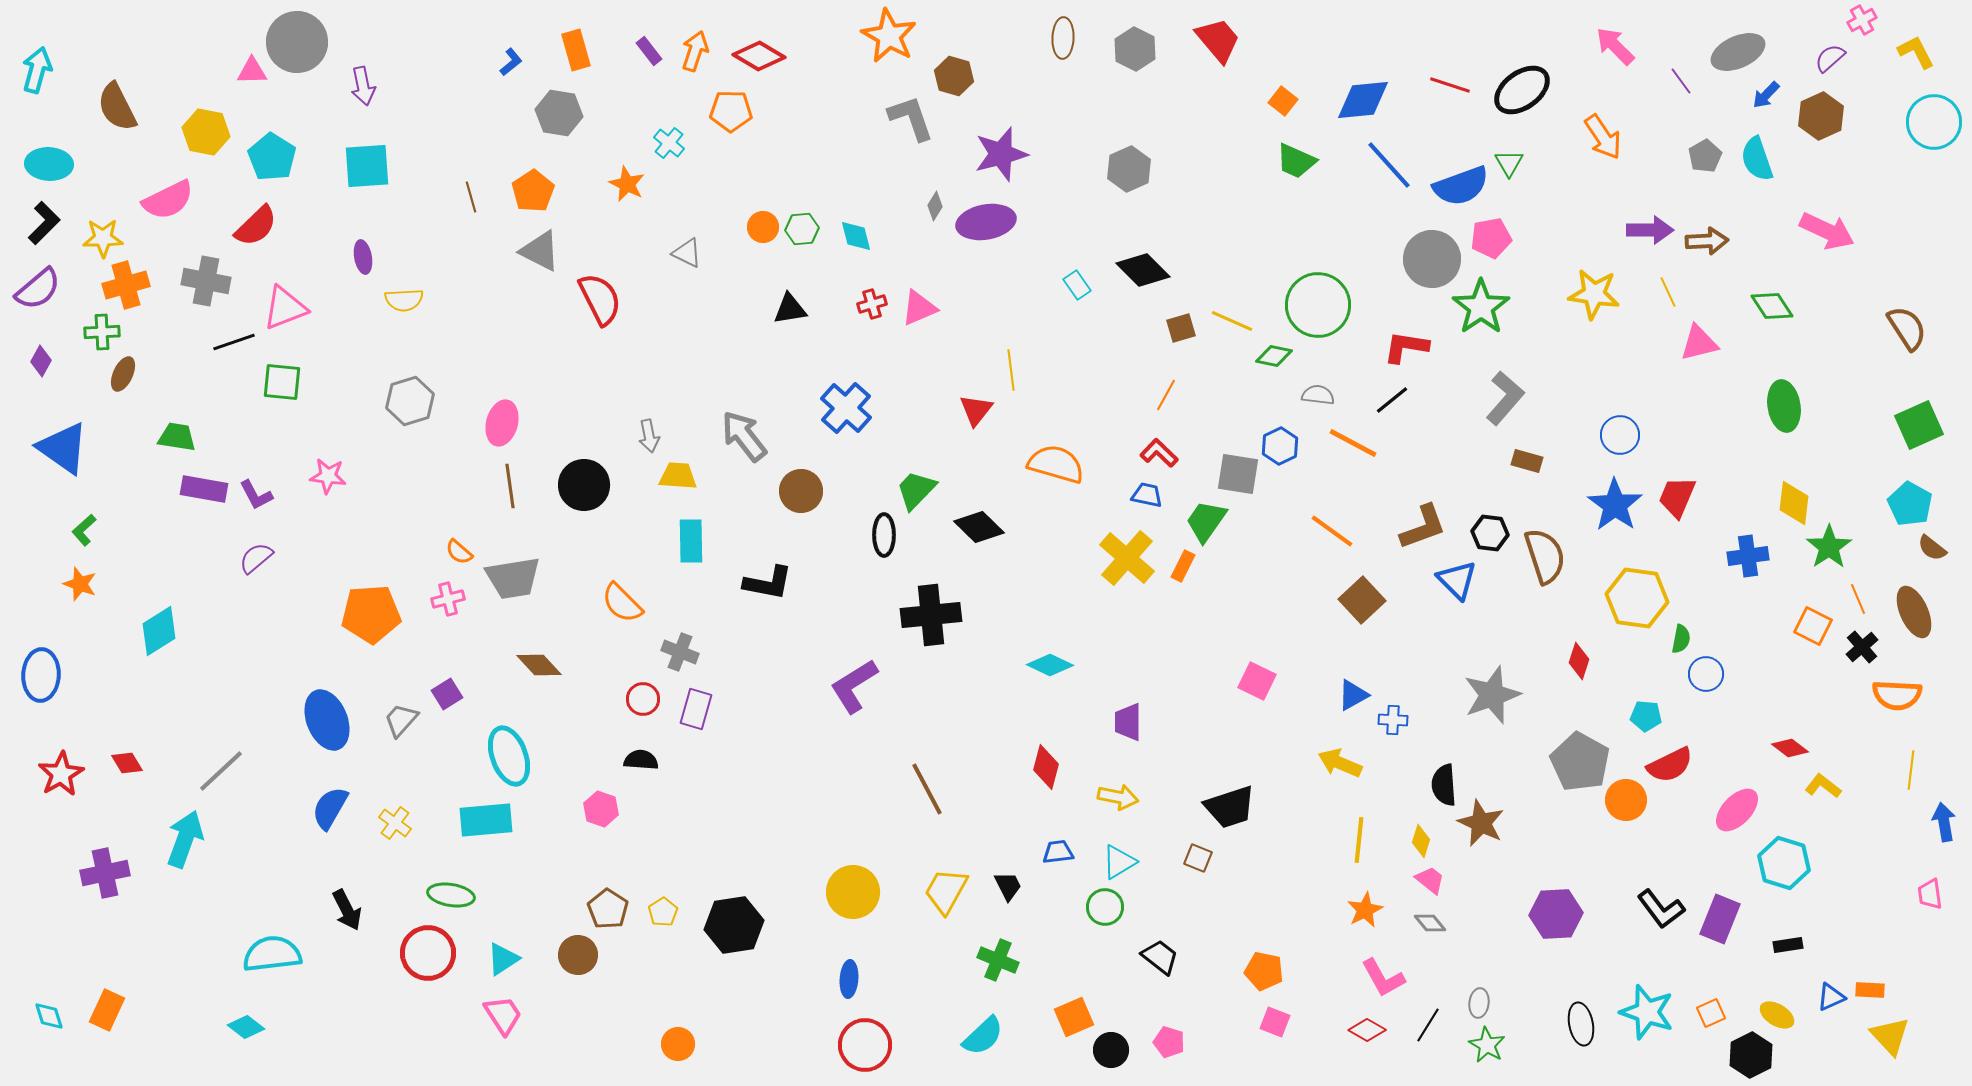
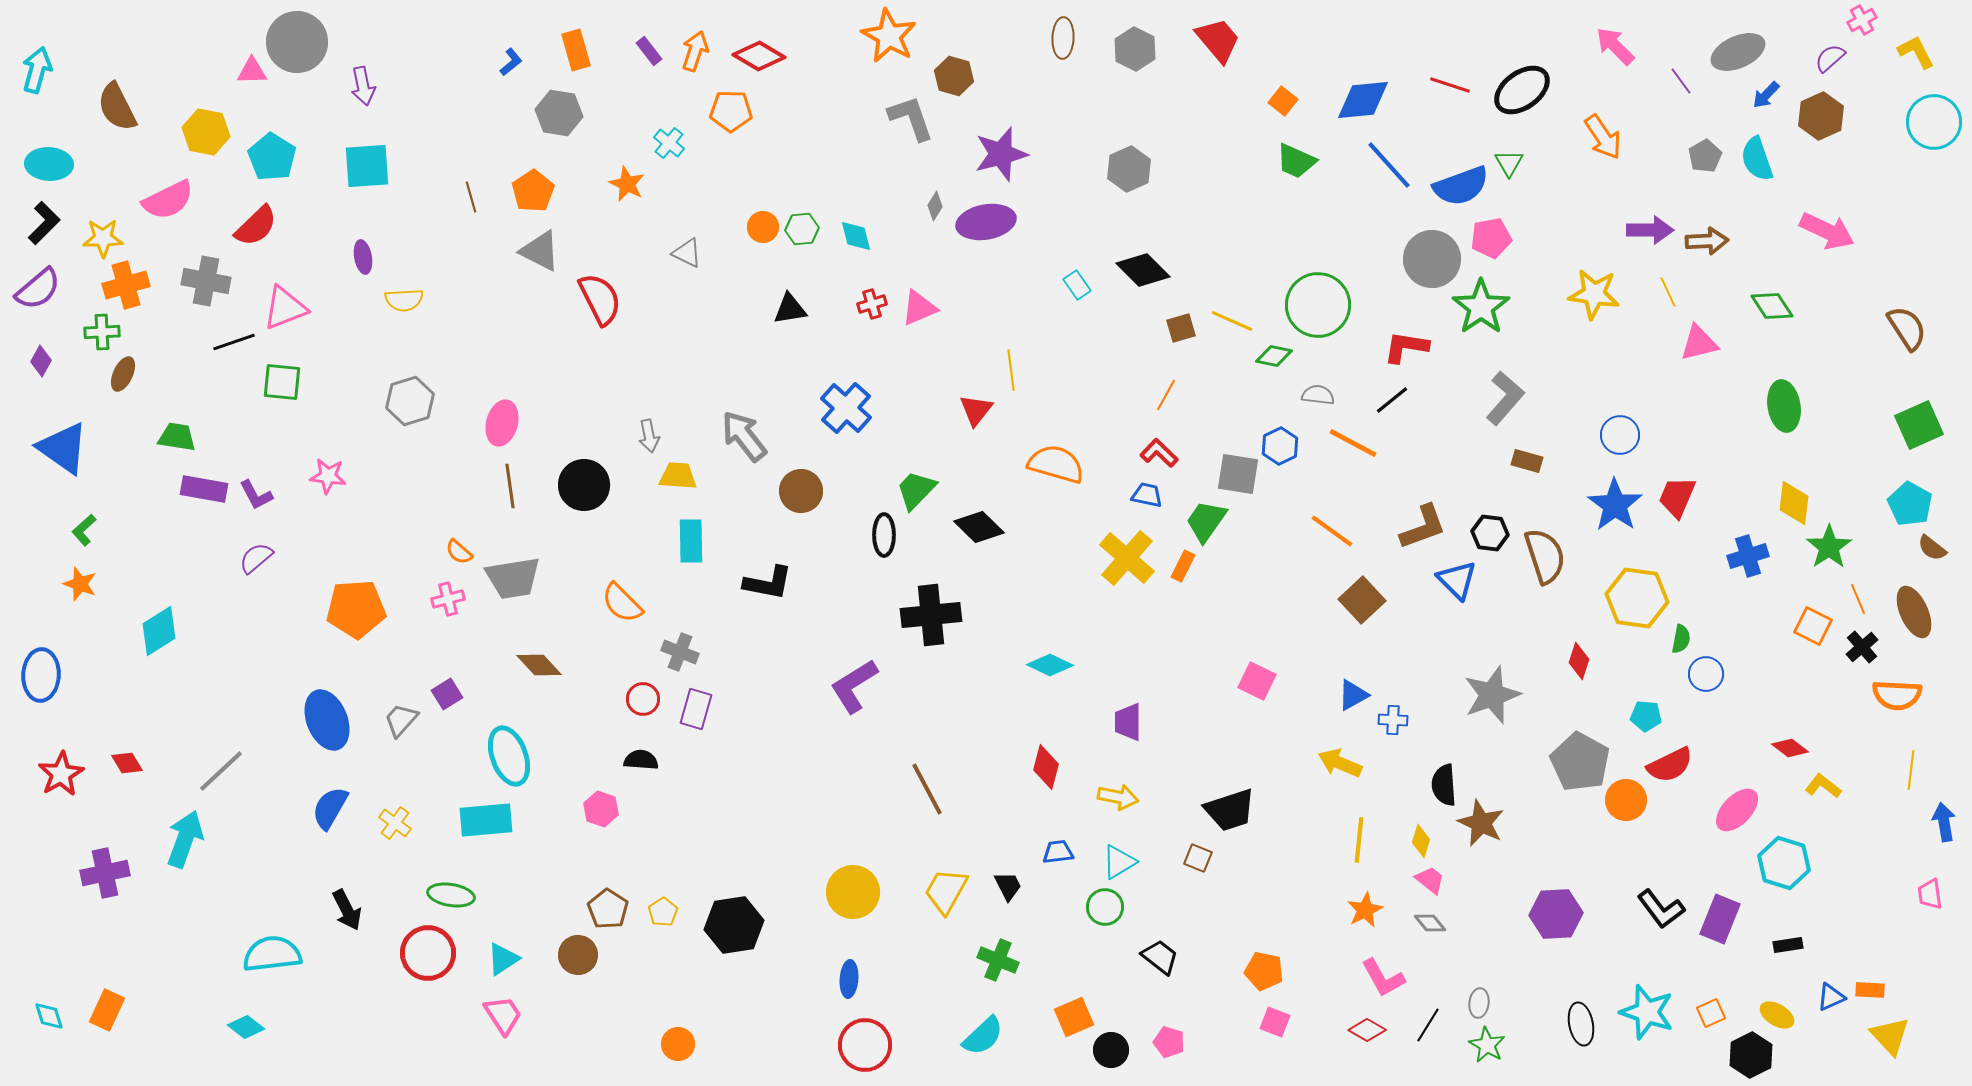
blue cross at (1748, 556): rotated 9 degrees counterclockwise
orange pentagon at (371, 614): moved 15 px left, 5 px up
black trapezoid at (1230, 807): moved 3 px down
